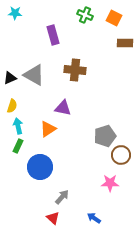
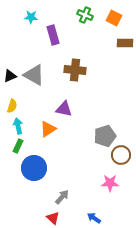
cyan star: moved 16 px right, 4 px down
black triangle: moved 2 px up
purple triangle: moved 1 px right, 1 px down
blue circle: moved 6 px left, 1 px down
